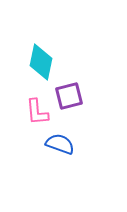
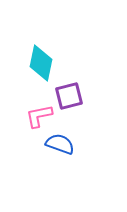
cyan diamond: moved 1 px down
pink L-shape: moved 2 px right, 4 px down; rotated 84 degrees clockwise
